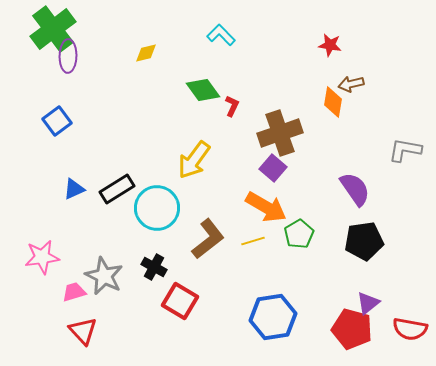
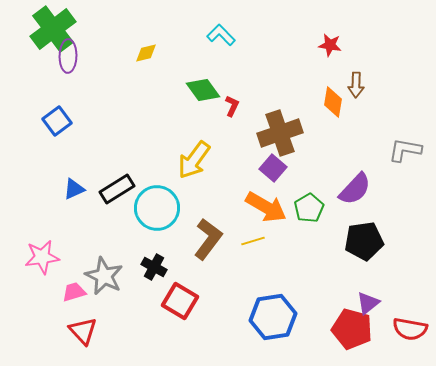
brown arrow: moved 5 px right, 1 px down; rotated 75 degrees counterclockwise
purple semicircle: rotated 78 degrees clockwise
green pentagon: moved 10 px right, 26 px up
brown L-shape: rotated 15 degrees counterclockwise
